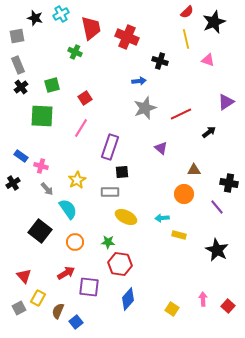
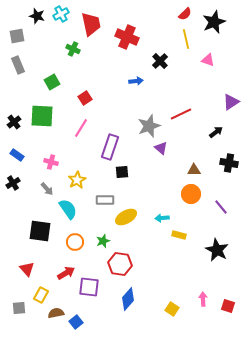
red semicircle at (187, 12): moved 2 px left, 2 px down
black star at (35, 18): moved 2 px right, 2 px up
red trapezoid at (91, 28): moved 4 px up
green cross at (75, 52): moved 2 px left, 3 px up
black cross at (160, 61): rotated 28 degrees clockwise
blue arrow at (139, 81): moved 3 px left
green square at (52, 85): moved 3 px up; rotated 14 degrees counterclockwise
black cross at (21, 87): moved 7 px left, 35 px down
purple triangle at (226, 102): moved 5 px right
gray star at (145, 108): moved 4 px right, 18 px down
black arrow at (209, 132): moved 7 px right
blue rectangle at (21, 156): moved 4 px left, 1 px up
pink cross at (41, 166): moved 10 px right, 4 px up
black cross at (229, 183): moved 20 px up
gray rectangle at (110, 192): moved 5 px left, 8 px down
orange circle at (184, 194): moved 7 px right
purple line at (217, 207): moved 4 px right
yellow ellipse at (126, 217): rotated 55 degrees counterclockwise
black square at (40, 231): rotated 30 degrees counterclockwise
green star at (108, 242): moved 5 px left, 1 px up; rotated 24 degrees counterclockwise
red triangle at (24, 276): moved 3 px right, 7 px up
yellow rectangle at (38, 298): moved 3 px right, 3 px up
red square at (228, 306): rotated 24 degrees counterclockwise
gray square at (19, 308): rotated 24 degrees clockwise
brown semicircle at (58, 311): moved 2 px left, 2 px down; rotated 56 degrees clockwise
